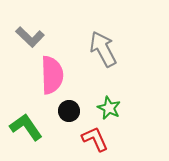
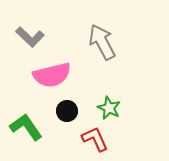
gray arrow: moved 1 px left, 7 px up
pink semicircle: rotated 78 degrees clockwise
black circle: moved 2 px left
